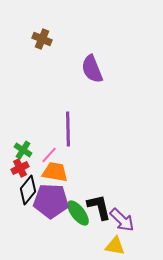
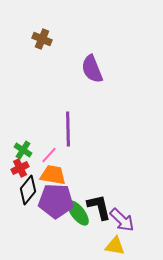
orange trapezoid: moved 2 px left, 3 px down
purple pentagon: moved 5 px right
